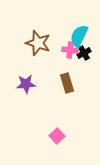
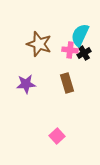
cyan semicircle: moved 1 px right, 1 px up
brown star: moved 1 px right, 1 px down
